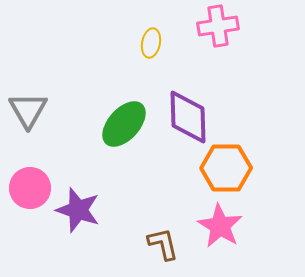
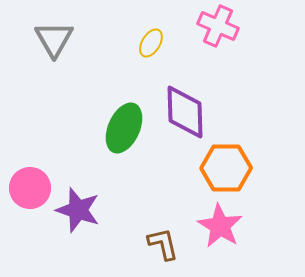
pink cross: rotated 33 degrees clockwise
yellow ellipse: rotated 20 degrees clockwise
gray triangle: moved 26 px right, 71 px up
purple diamond: moved 3 px left, 5 px up
green ellipse: moved 4 px down; rotated 18 degrees counterclockwise
